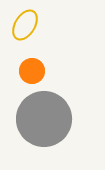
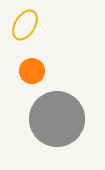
gray circle: moved 13 px right
